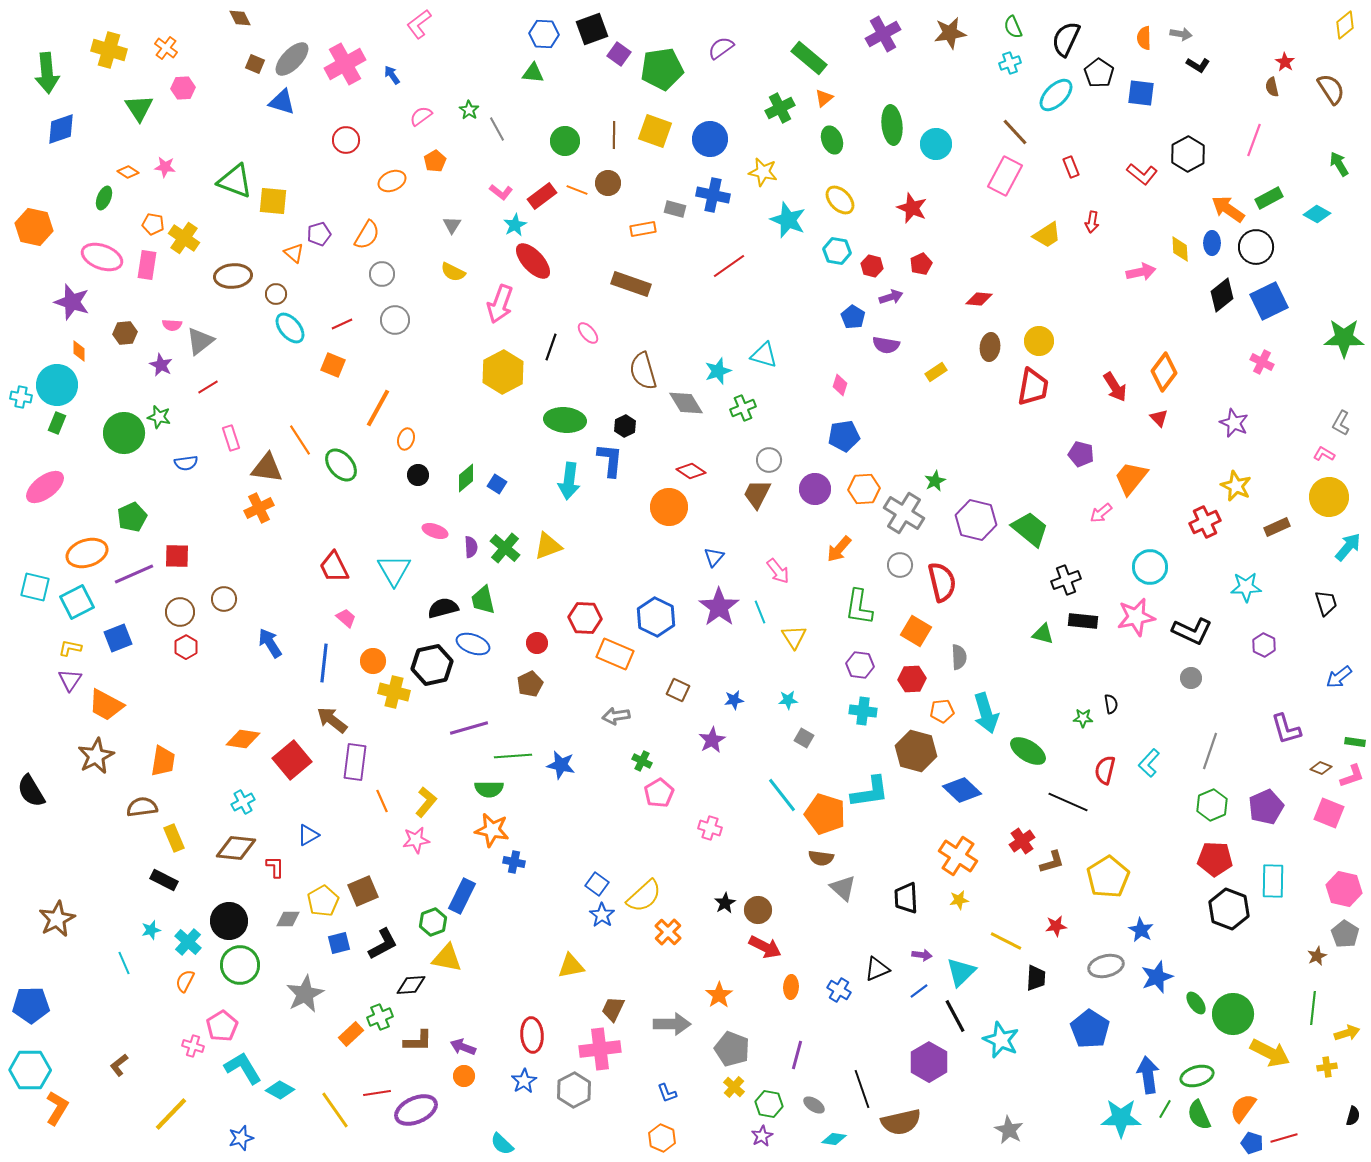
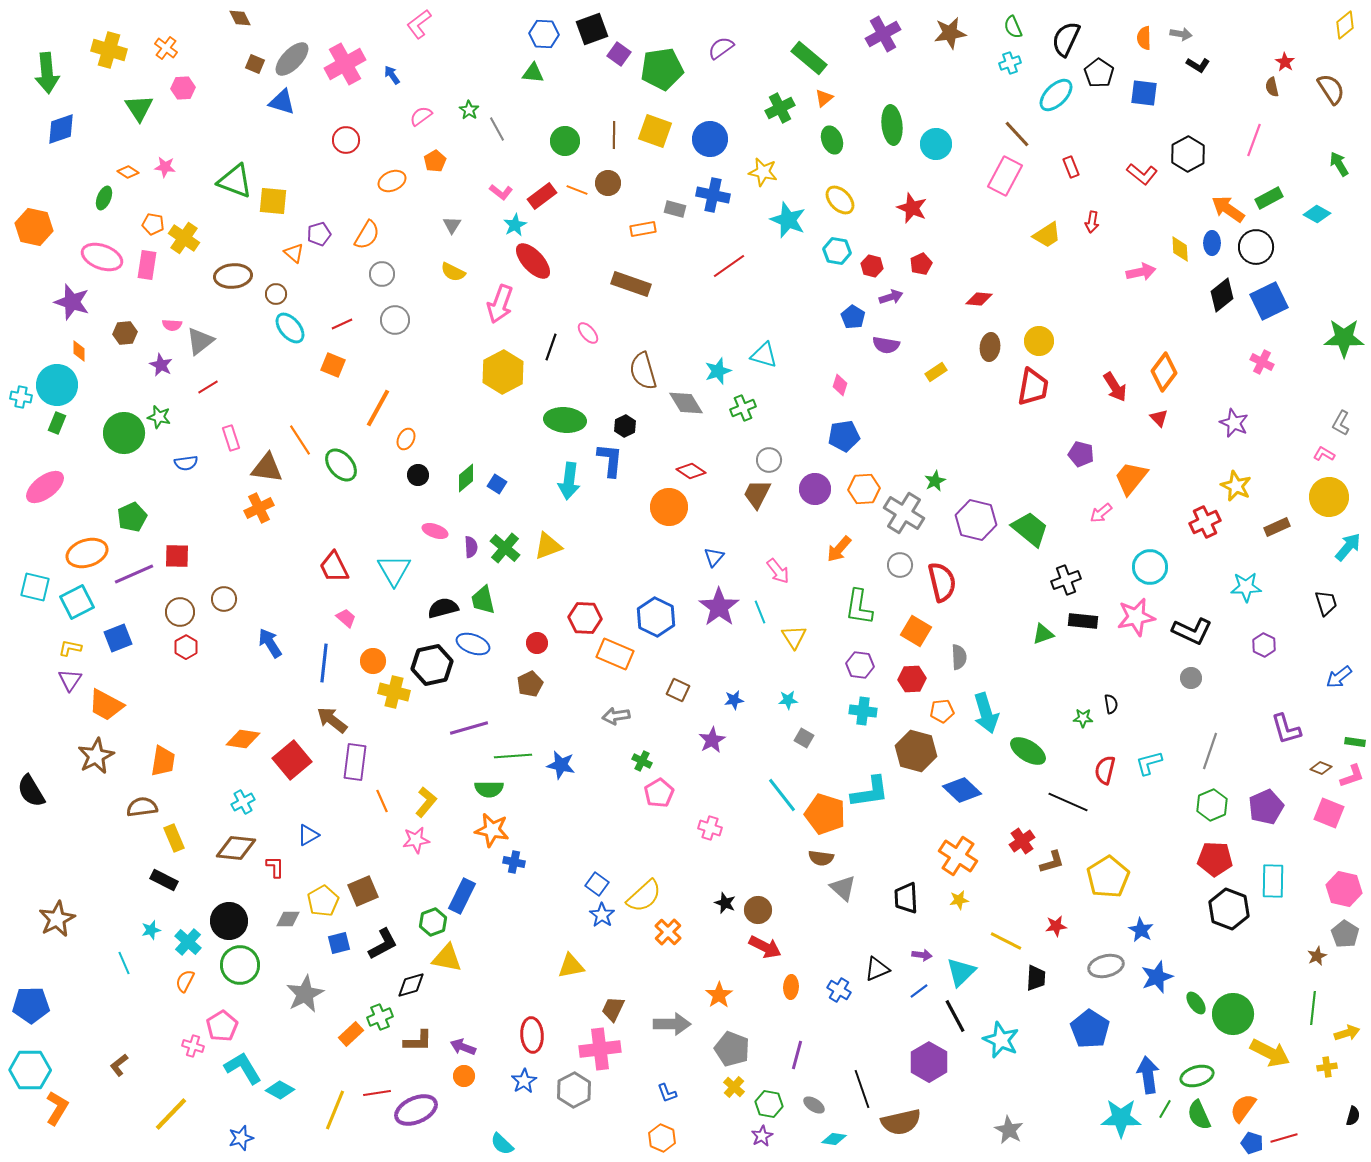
blue square at (1141, 93): moved 3 px right
brown line at (1015, 132): moved 2 px right, 2 px down
orange ellipse at (406, 439): rotated 10 degrees clockwise
green triangle at (1043, 634): rotated 35 degrees counterclockwise
cyan L-shape at (1149, 763): rotated 32 degrees clockwise
black star at (725, 903): rotated 20 degrees counterclockwise
black diamond at (411, 985): rotated 12 degrees counterclockwise
yellow line at (335, 1110): rotated 57 degrees clockwise
